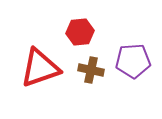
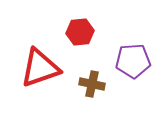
brown cross: moved 1 px right, 14 px down
